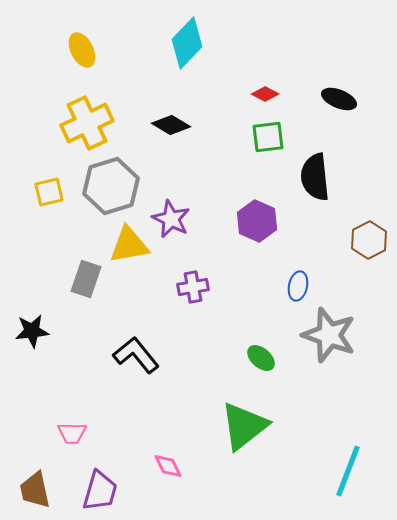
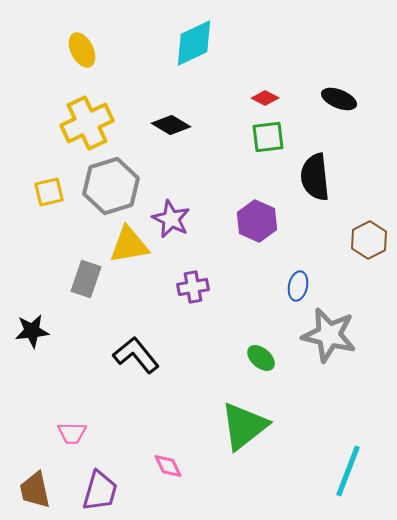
cyan diamond: moved 7 px right; rotated 21 degrees clockwise
red diamond: moved 4 px down
gray star: rotated 6 degrees counterclockwise
